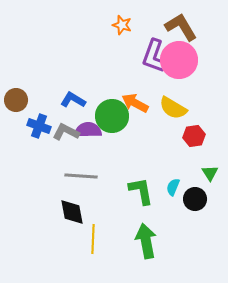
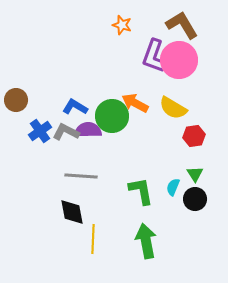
brown L-shape: moved 1 px right, 2 px up
blue L-shape: moved 2 px right, 7 px down
blue cross: moved 1 px right, 5 px down; rotated 35 degrees clockwise
green triangle: moved 15 px left, 1 px down
